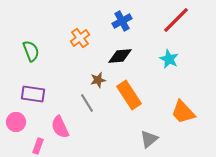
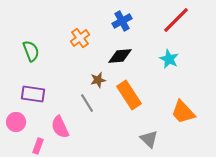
gray triangle: rotated 36 degrees counterclockwise
